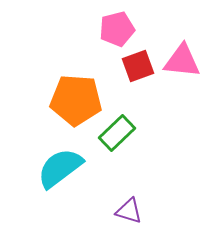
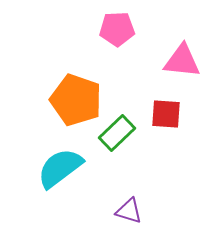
pink pentagon: rotated 12 degrees clockwise
red square: moved 28 px right, 48 px down; rotated 24 degrees clockwise
orange pentagon: rotated 15 degrees clockwise
